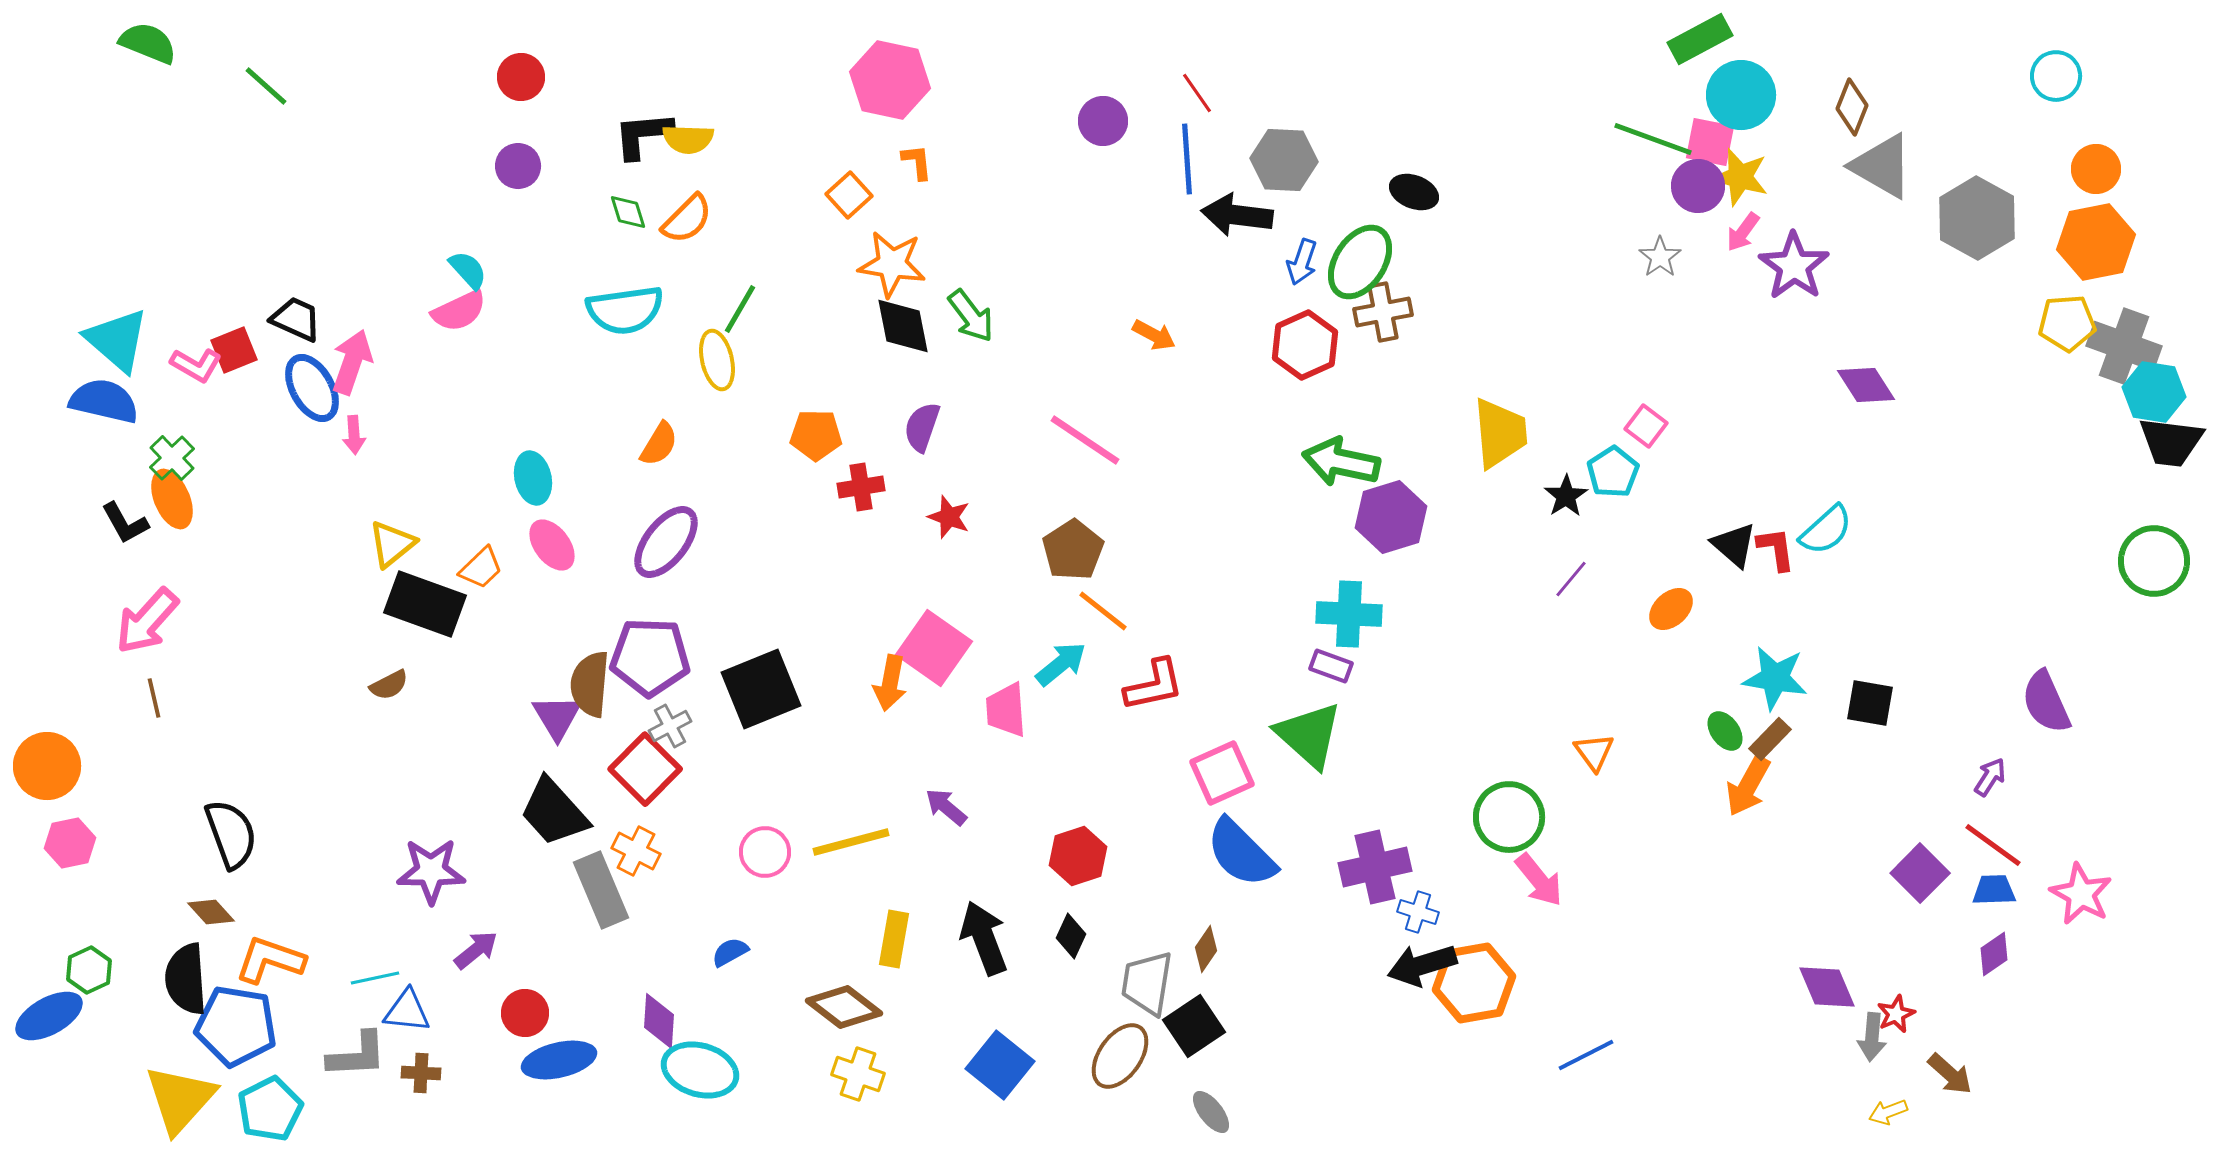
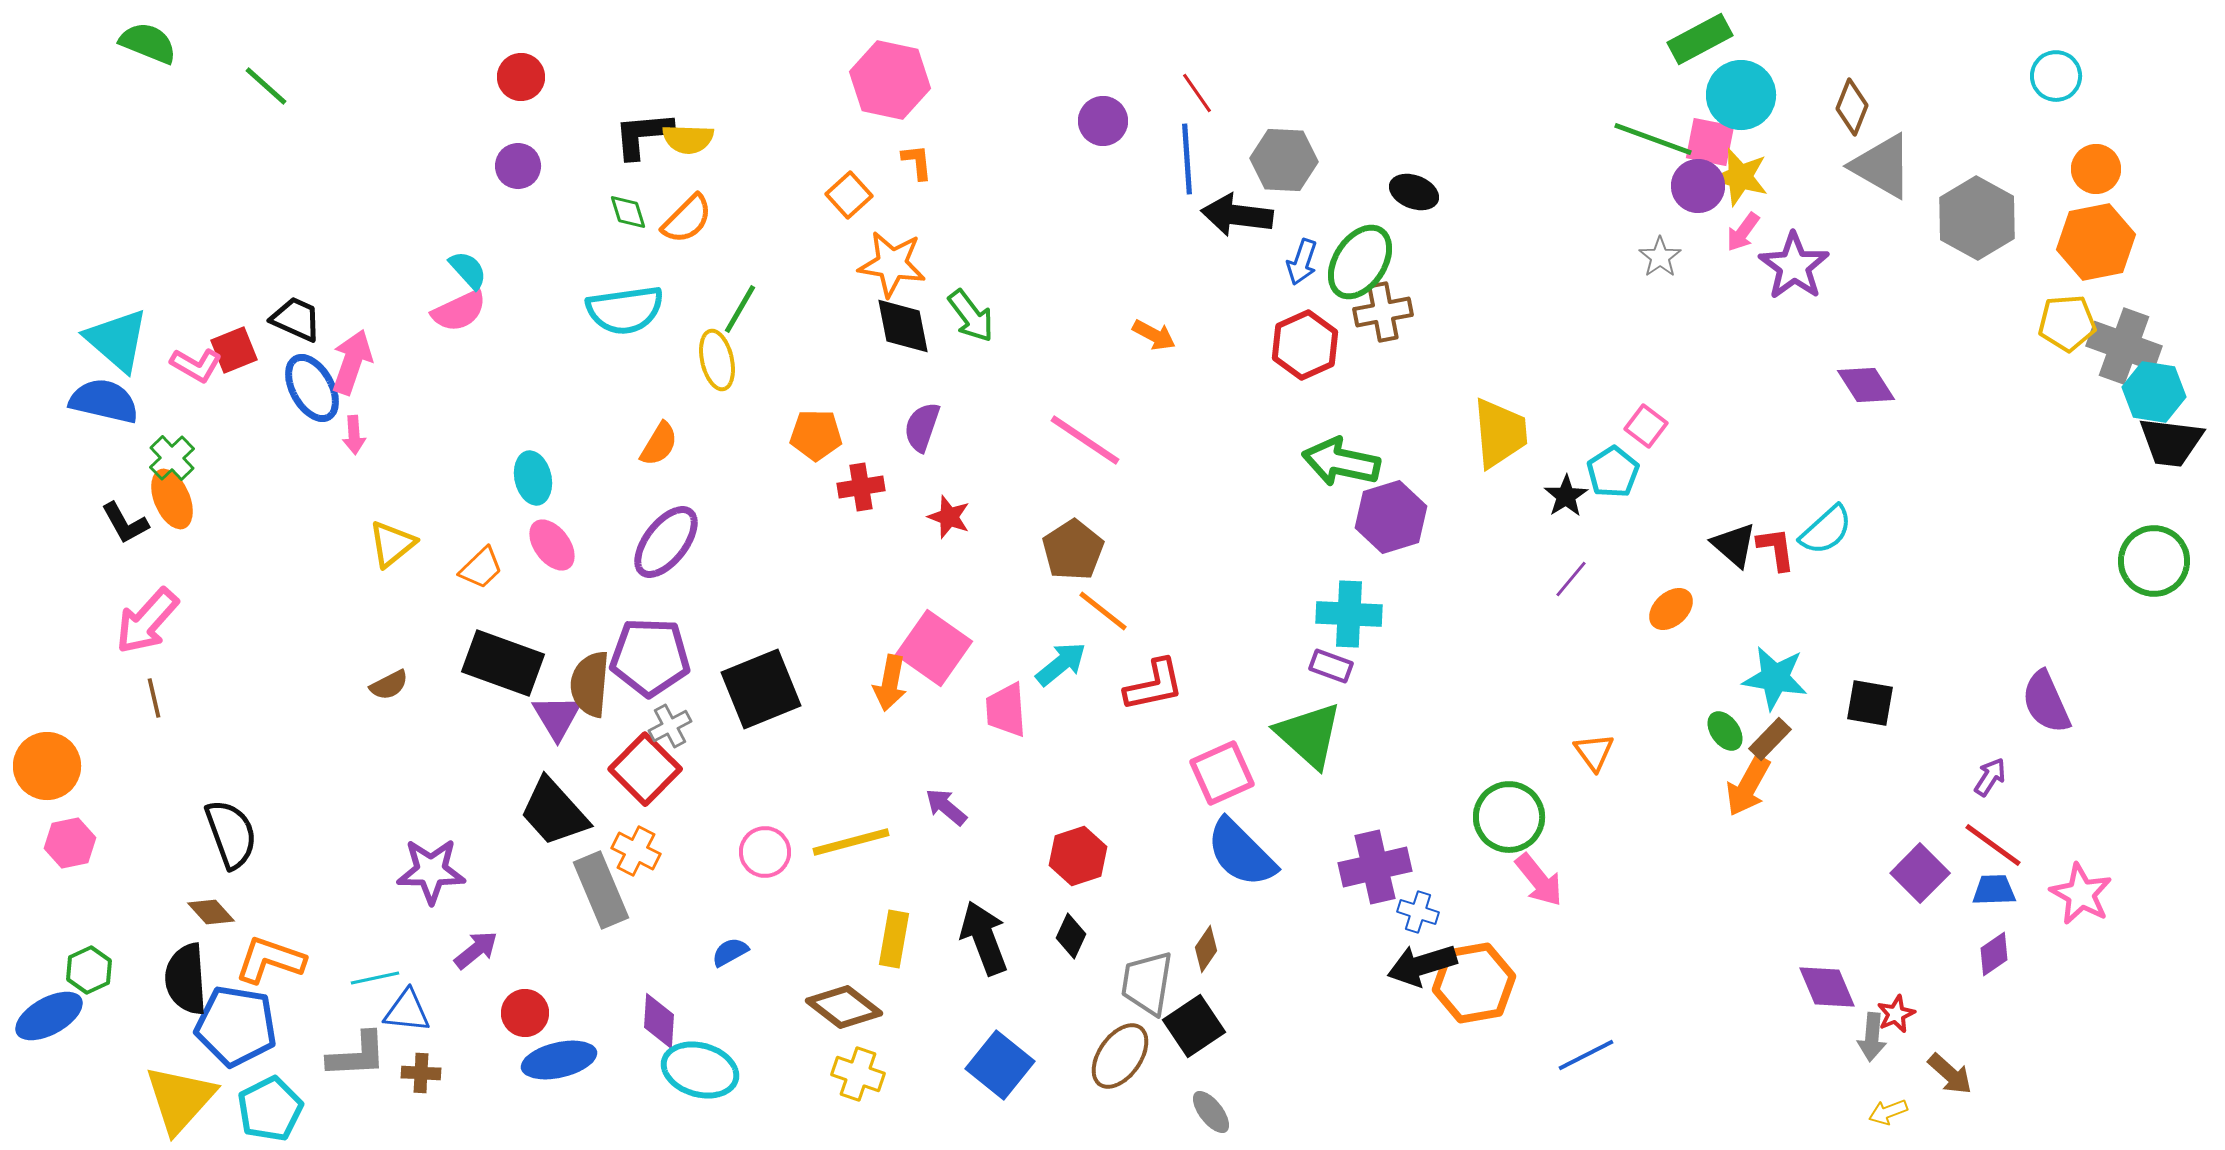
black rectangle at (425, 604): moved 78 px right, 59 px down
